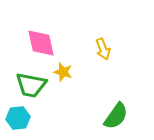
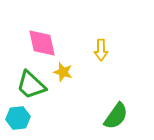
pink diamond: moved 1 px right
yellow arrow: moved 2 px left, 1 px down; rotated 20 degrees clockwise
green trapezoid: rotated 32 degrees clockwise
